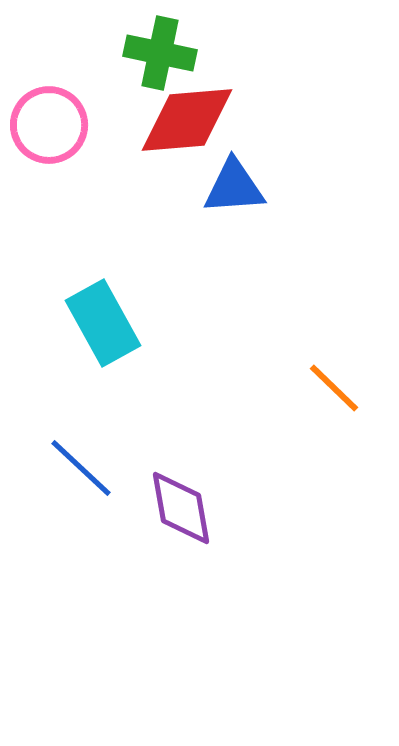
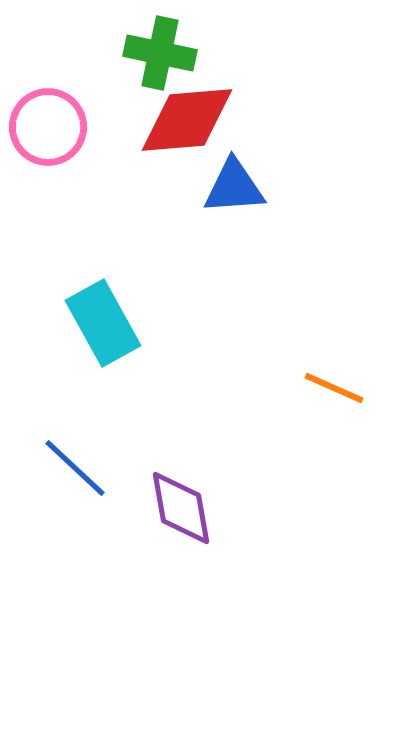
pink circle: moved 1 px left, 2 px down
orange line: rotated 20 degrees counterclockwise
blue line: moved 6 px left
